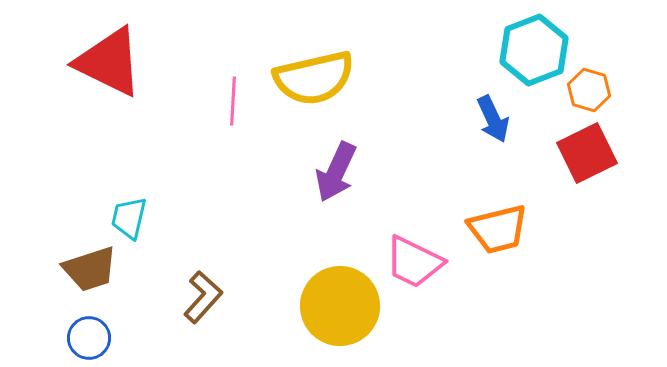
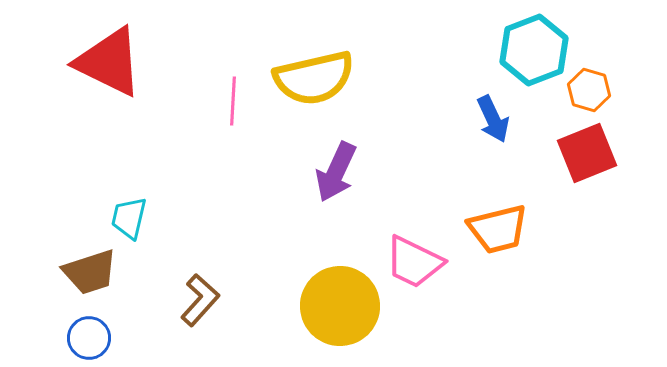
red square: rotated 4 degrees clockwise
brown trapezoid: moved 3 px down
brown L-shape: moved 3 px left, 3 px down
